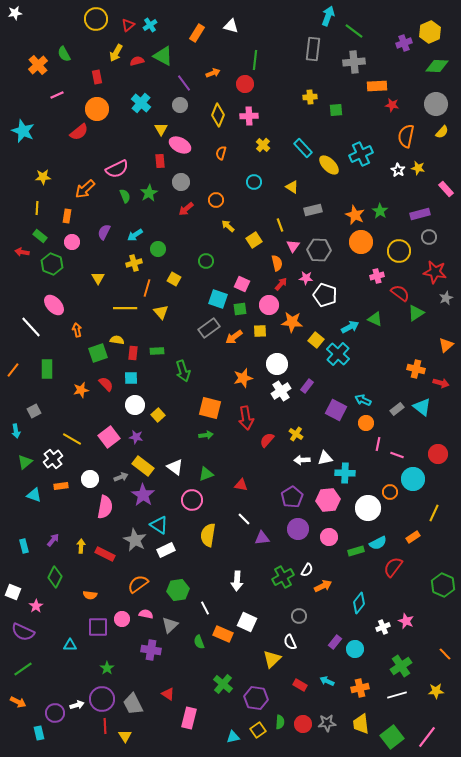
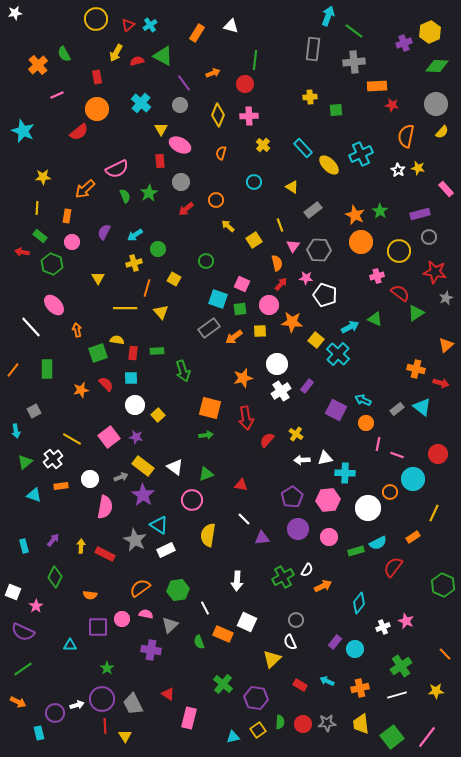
gray rectangle at (313, 210): rotated 24 degrees counterclockwise
orange semicircle at (138, 584): moved 2 px right, 4 px down
gray circle at (299, 616): moved 3 px left, 4 px down
